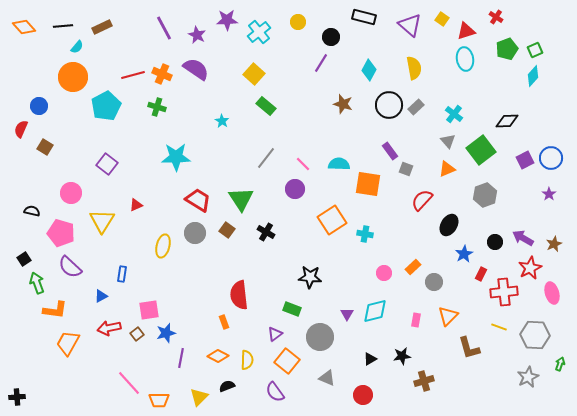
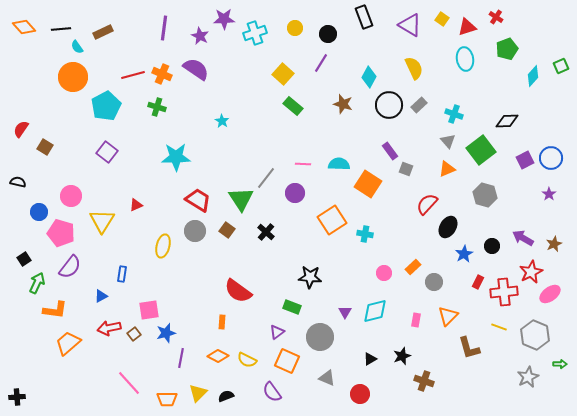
black rectangle at (364, 17): rotated 55 degrees clockwise
purple star at (227, 20): moved 3 px left, 1 px up
yellow circle at (298, 22): moved 3 px left, 6 px down
purple triangle at (410, 25): rotated 10 degrees counterclockwise
black line at (63, 26): moved 2 px left, 3 px down
brown rectangle at (102, 27): moved 1 px right, 5 px down
purple line at (164, 28): rotated 35 degrees clockwise
red triangle at (466, 31): moved 1 px right, 4 px up
cyan cross at (259, 32): moved 4 px left, 1 px down; rotated 20 degrees clockwise
purple star at (197, 35): moved 3 px right, 1 px down
black circle at (331, 37): moved 3 px left, 3 px up
cyan semicircle at (77, 47): rotated 104 degrees clockwise
green square at (535, 50): moved 26 px right, 16 px down
yellow semicircle at (414, 68): rotated 15 degrees counterclockwise
cyan diamond at (369, 70): moved 7 px down
yellow square at (254, 74): moved 29 px right
blue circle at (39, 106): moved 106 px down
green rectangle at (266, 106): moved 27 px right
gray rectangle at (416, 107): moved 3 px right, 2 px up
cyan cross at (454, 114): rotated 18 degrees counterclockwise
red semicircle at (21, 129): rotated 12 degrees clockwise
gray line at (266, 158): moved 20 px down
purple square at (107, 164): moved 12 px up
pink line at (303, 164): rotated 42 degrees counterclockwise
orange square at (368, 184): rotated 24 degrees clockwise
purple circle at (295, 189): moved 4 px down
pink circle at (71, 193): moved 3 px down
gray hexagon at (485, 195): rotated 25 degrees counterclockwise
red semicircle at (422, 200): moved 5 px right, 4 px down
black semicircle at (32, 211): moved 14 px left, 29 px up
black ellipse at (449, 225): moved 1 px left, 2 px down
black cross at (266, 232): rotated 12 degrees clockwise
gray circle at (195, 233): moved 2 px up
black circle at (495, 242): moved 3 px left, 4 px down
purple semicircle at (70, 267): rotated 95 degrees counterclockwise
red star at (530, 268): moved 1 px right, 4 px down
red rectangle at (481, 274): moved 3 px left, 8 px down
green arrow at (37, 283): rotated 45 degrees clockwise
pink ellipse at (552, 293): moved 2 px left, 1 px down; rotated 70 degrees clockwise
red semicircle at (239, 295): moved 1 px left, 4 px up; rotated 48 degrees counterclockwise
green rectangle at (292, 309): moved 2 px up
purple triangle at (347, 314): moved 2 px left, 2 px up
orange rectangle at (224, 322): moved 2 px left; rotated 24 degrees clockwise
brown square at (137, 334): moved 3 px left
purple triangle at (275, 334): moved 2 px right, 2 px up
gray hexagon at (535, 335): rotated 20 degrees clockwise
orange trapezoid at (68, 343): rotated 20 degrees clockwise
black star at (402, 356): rotated 12 degrees counterclockwise
yellow semicircle at (247, 360): rotated 114 degrees clockwise
orange square at (287, 361): rotated 15 degrees counterclockwise
green arrow at (560, 364): rotated 72 degrees clockwise
brown cross at (424, 381): rotated 36 degrees clockwise
black semicircle at (227, 386): moved 1 px left, 10 px down
purple semicircle at (275, 392): moved 3 px left
red circle at (363, 395): moved 3 px left, 1 px up
yellow triangle at (199, 397): moved 1 px left, 4 px up
orange trapezoid at (159, 400): moved 8 px right, 1 px up
